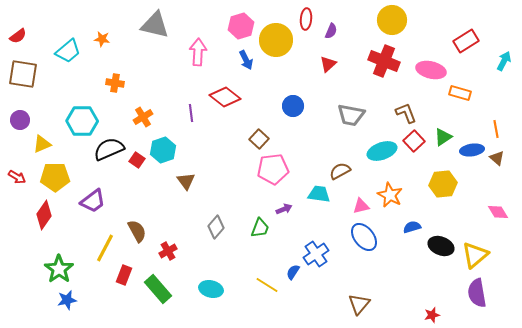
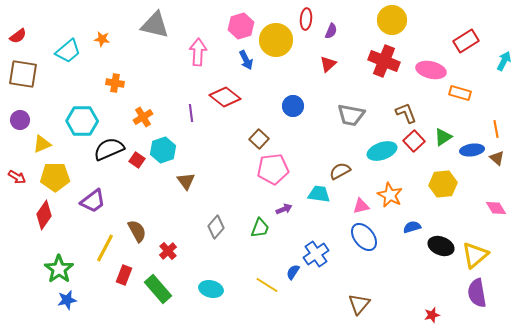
pink diamond at (498, 212): moved 2 px left, 4 px up
red cross at (168, 251): rotated 12 degrees counterclockwise
